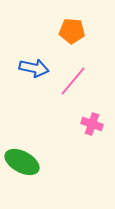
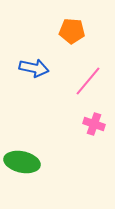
pink line: moved 15 px right
pink cross: moved 2 px right
green ellipse: rotated 16 degrees counterclockwise
